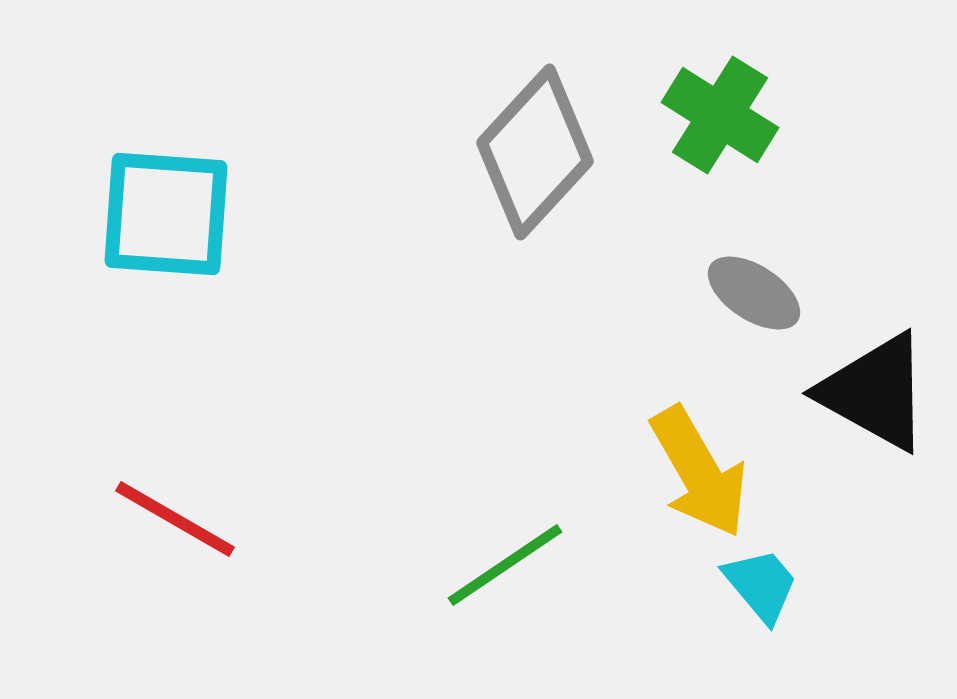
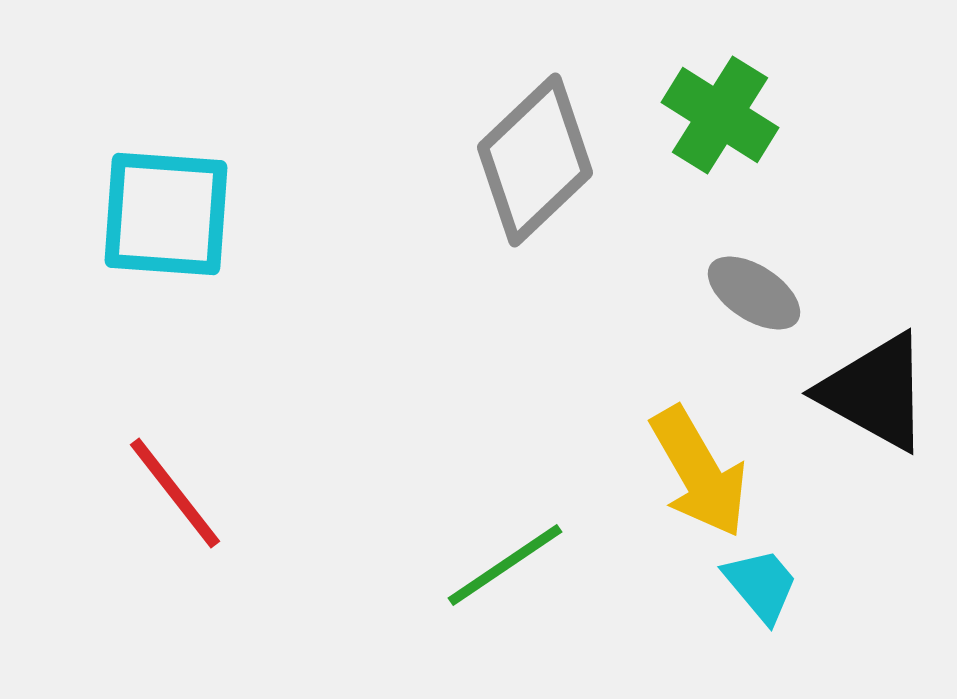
gray diamond: moved 8 px down; rotated 4 degrees clockwise
red line: moved 26 px up; rotated 22 degrees clockwise
